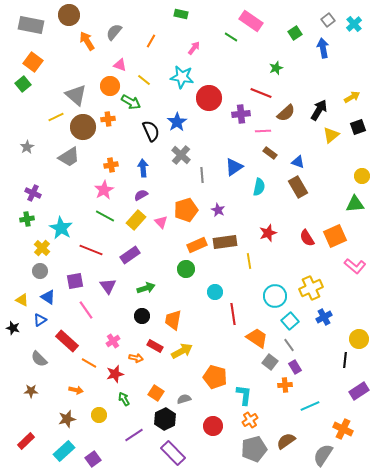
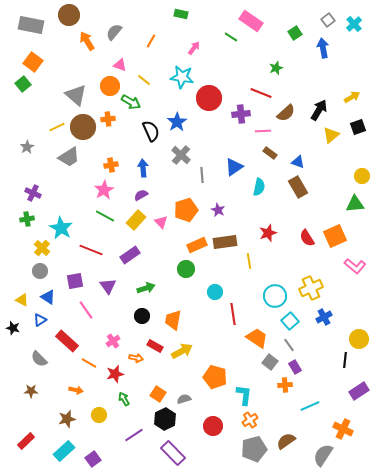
yellow line at (56, 117): moved 1 px right, 10 px down
orange square at (156, 393): moved 2 px right, 1 px down
